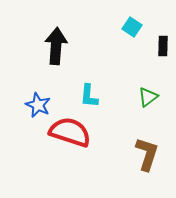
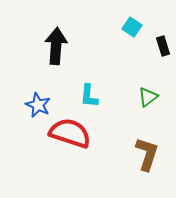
black rectangle: rotated 18 degrees counterclockwise
red semicircle: moved 1 px down
